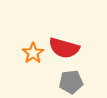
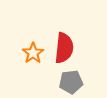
red semicircle: rotated 100 degrees counterclockwise
